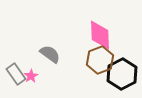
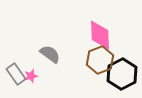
pink star: rotated 16 degrees clockwise
